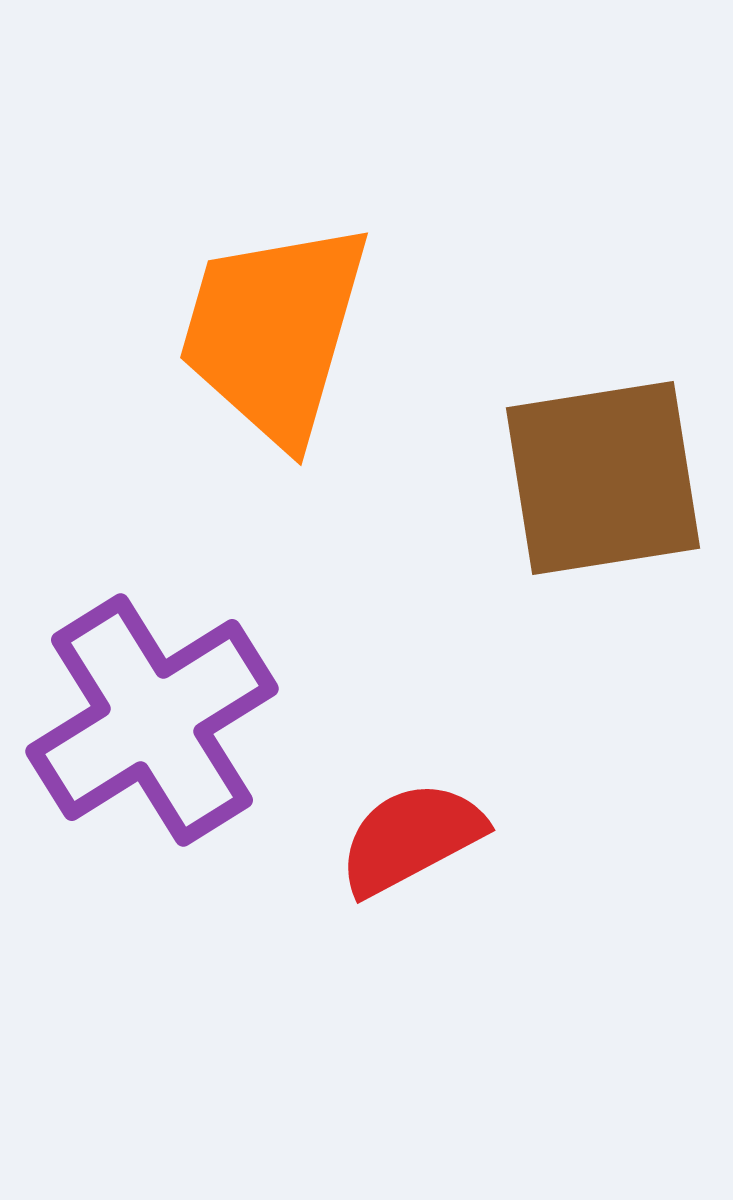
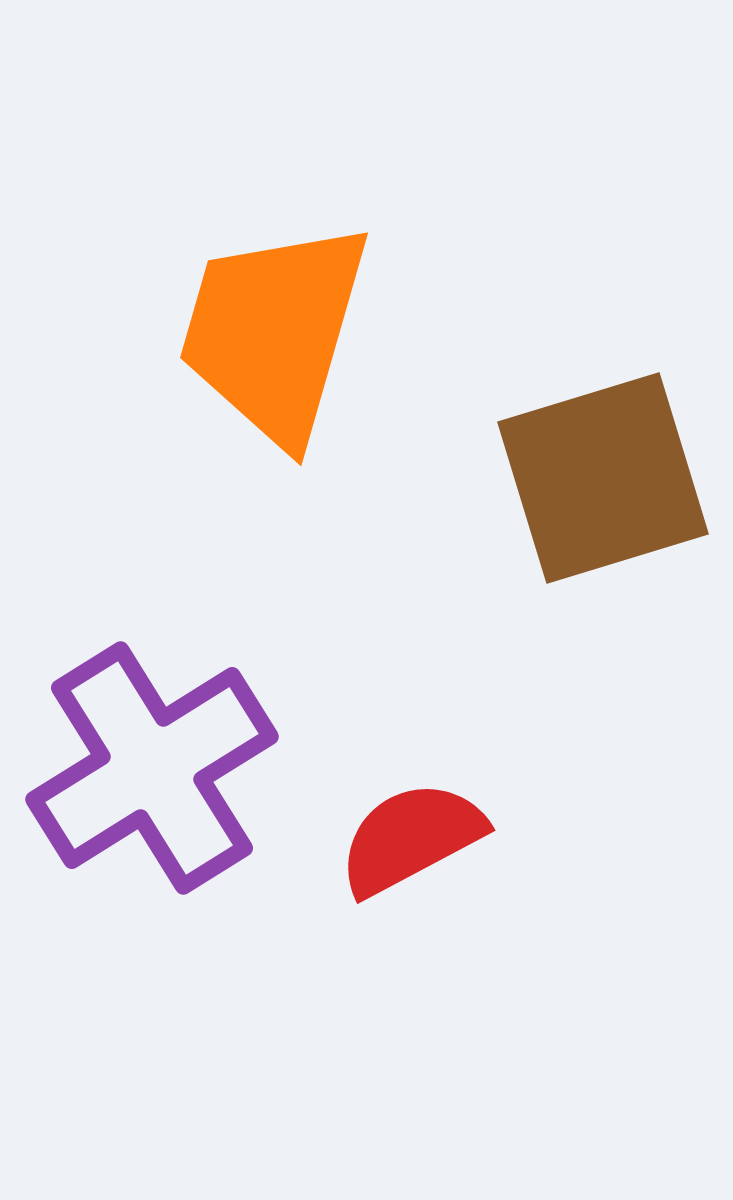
brown square: rotated 8 degrees counterclockwise
purple cross: moved 48 px down
